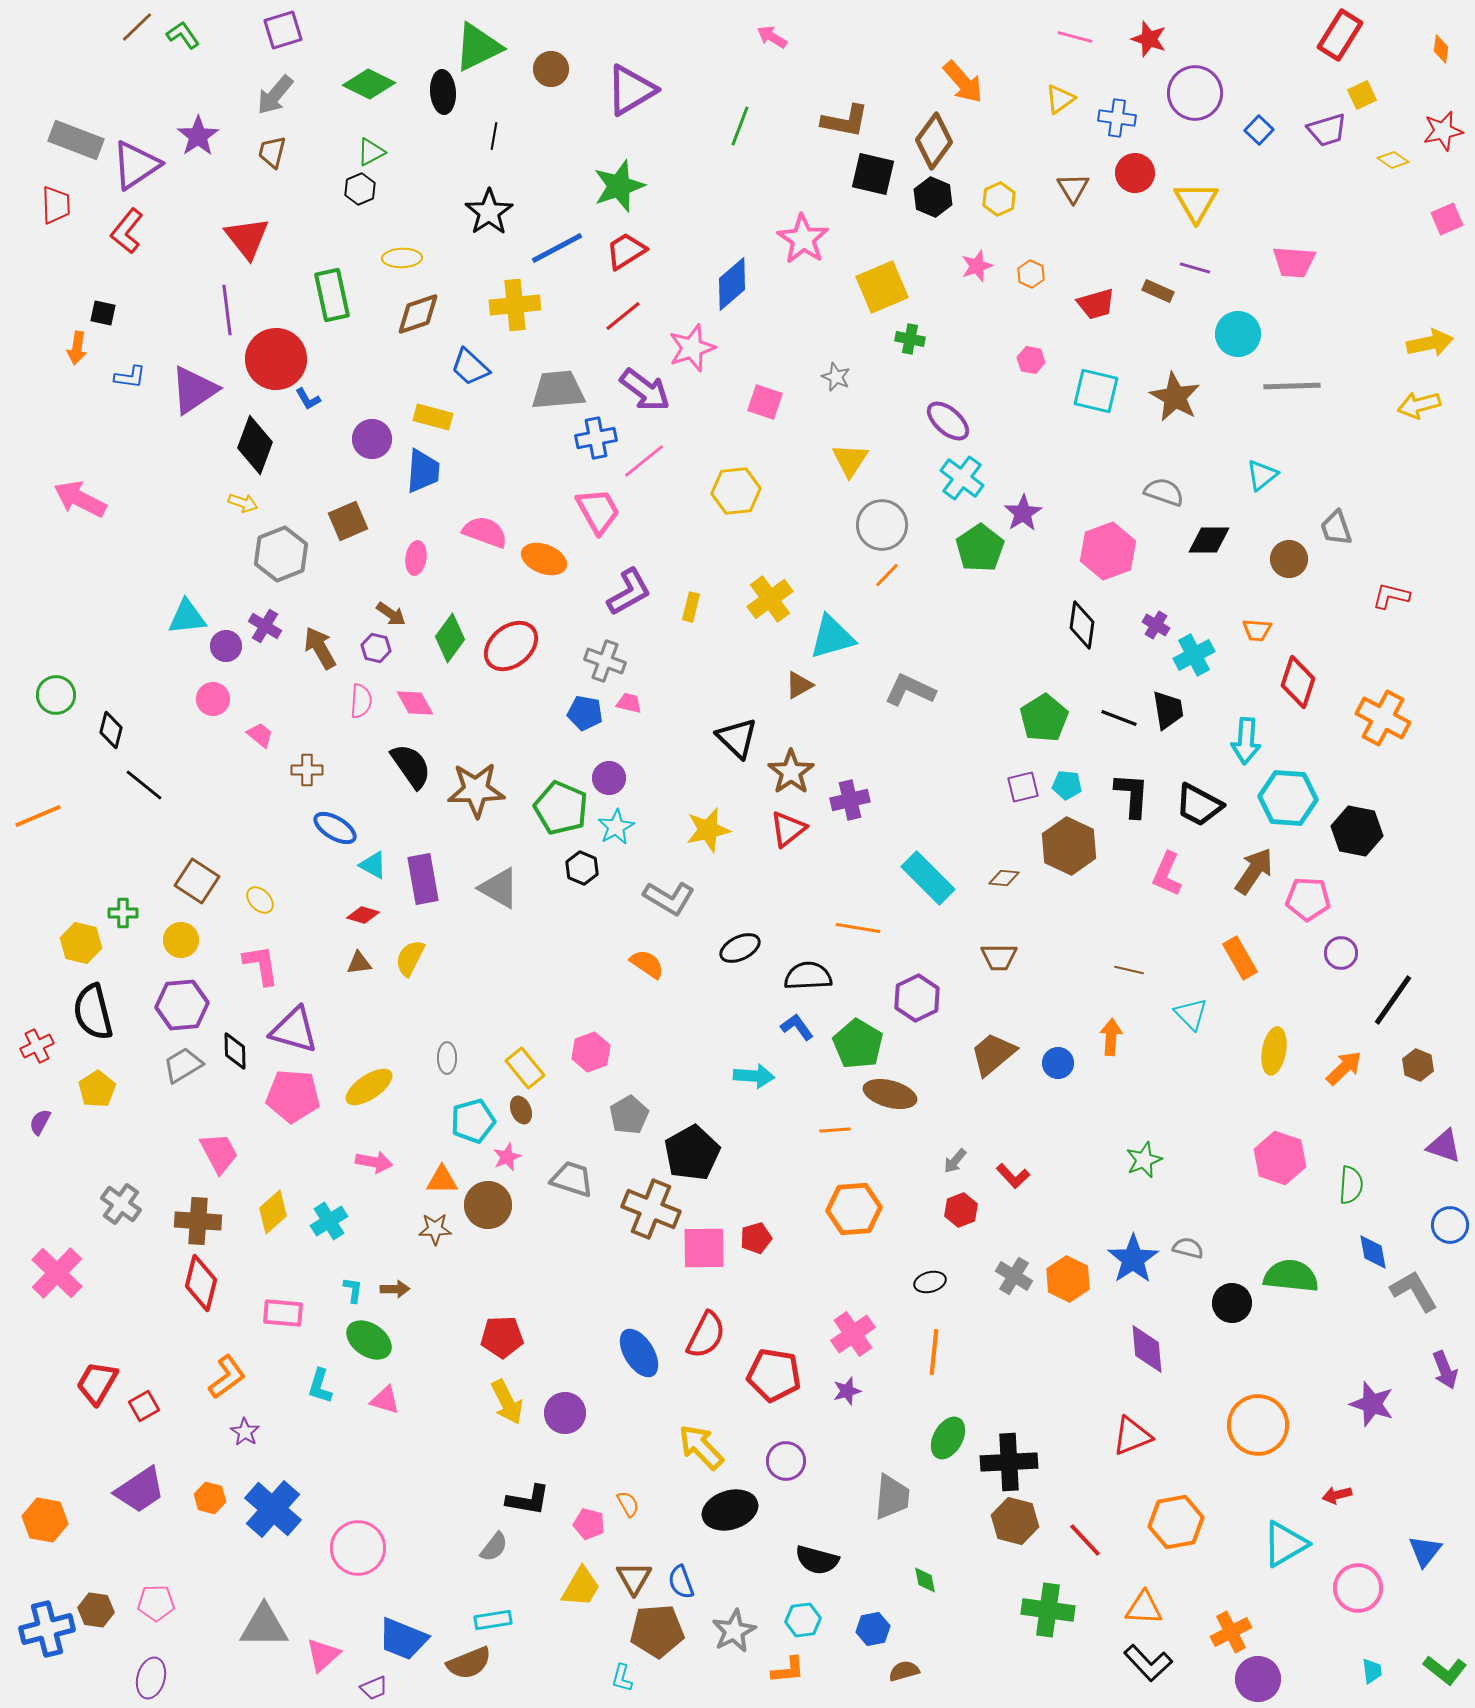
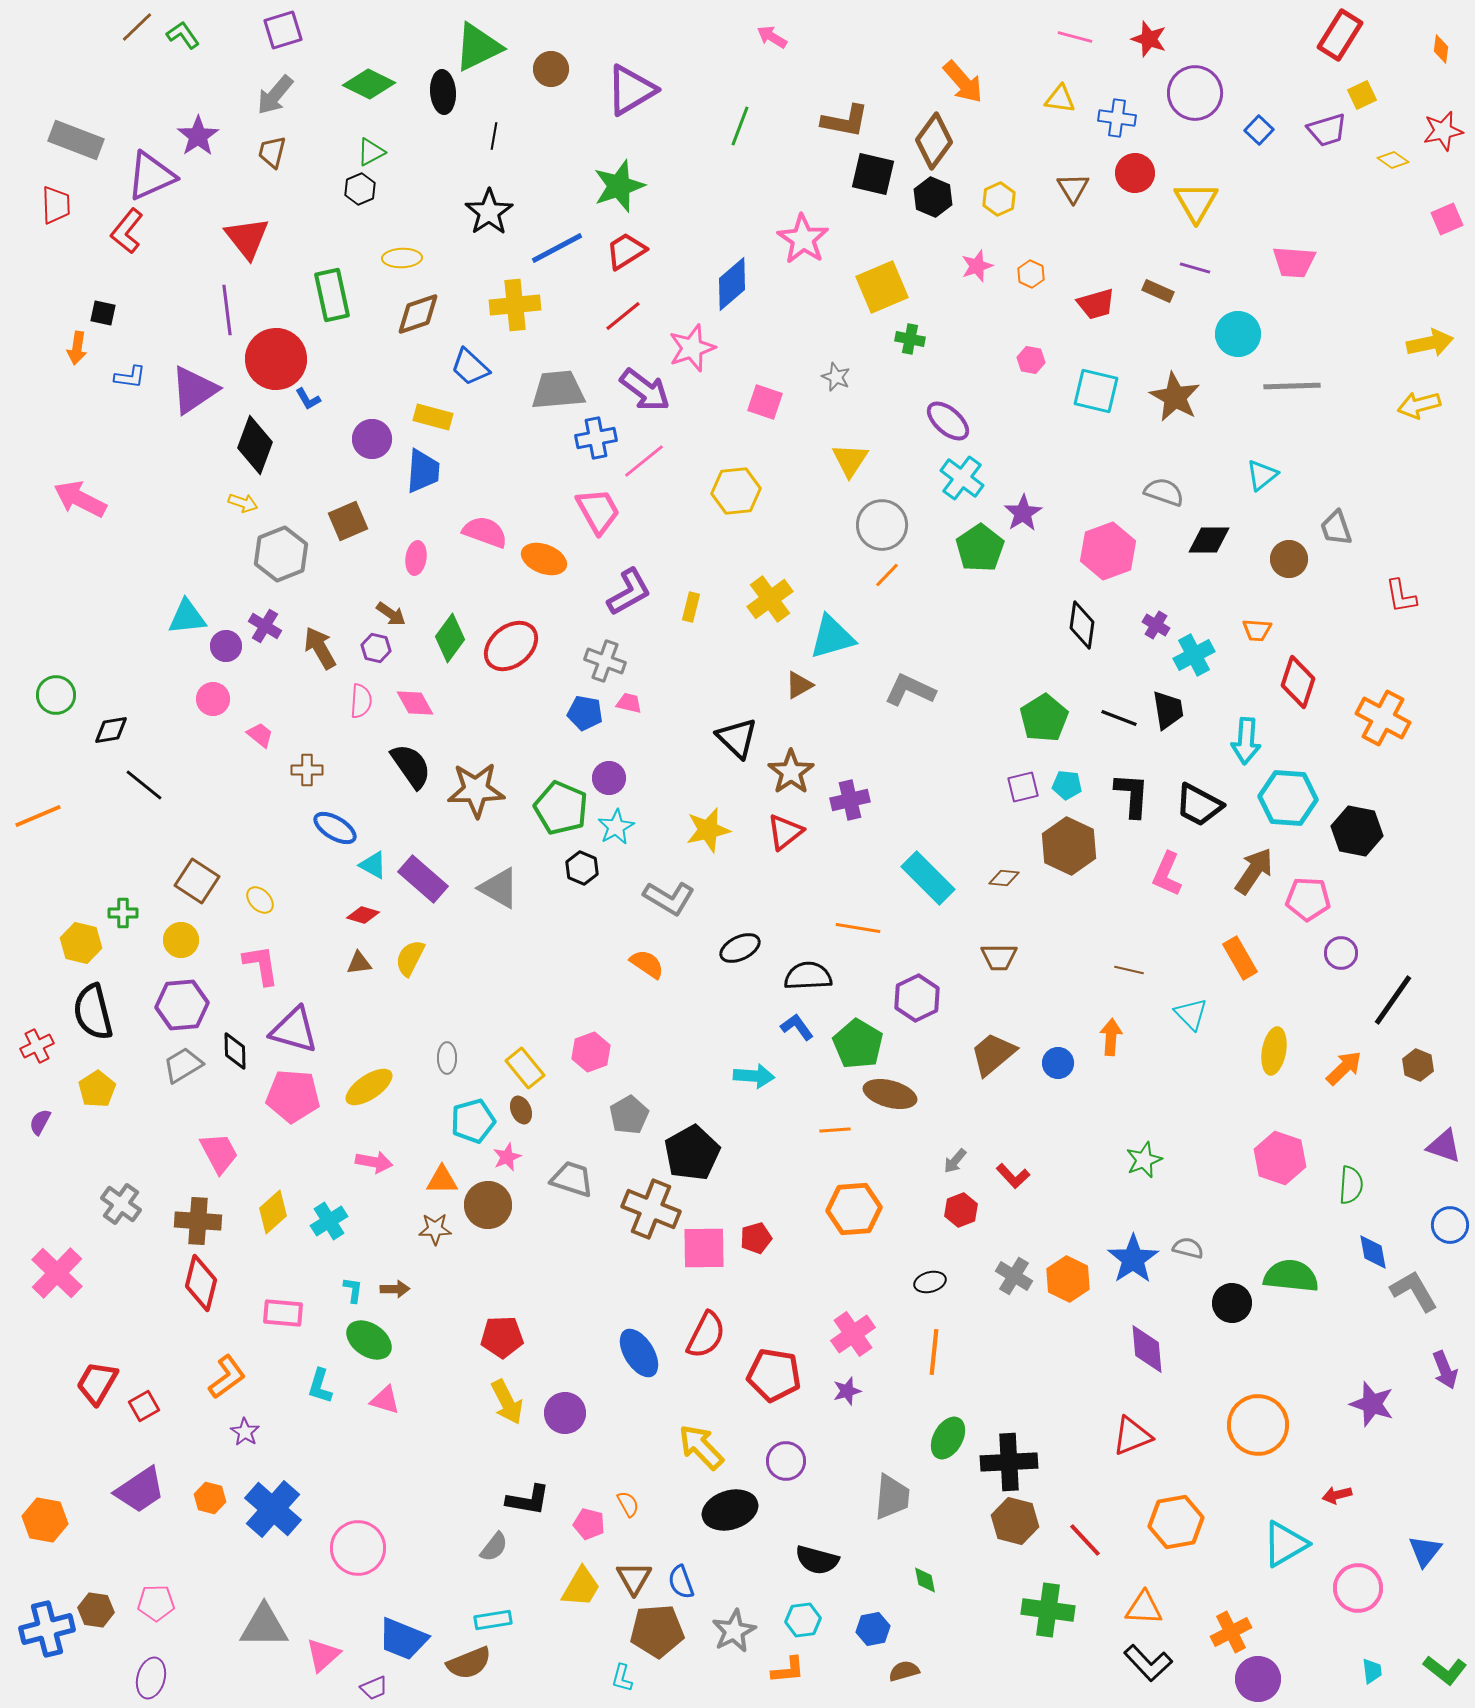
yellow triangle at (1060, 99): rotated 44 degrees clockwise
purple triangle at (136, 165): moved 15 px right, 11 px down; rotated 10 degrees clockwise
red L-shape at (1391, 596): moved 10 px right; rotated 114 degrees counterclockwise
black diamond at (111, 730): rotated 66 degrees clockwise
red triangle at (788, 829): moved 3 px left, 3 px down
purple rectangle at (423, 879): rotated 39 degrees counterclockwise
